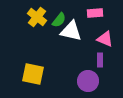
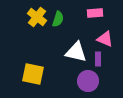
green semicircle: moved 1 px left, 1 px up; rotated 21 degrees counterclockwise
white triangle: moved 5 px right, 21 px down
purple rectangle: moved 2 px left, 1 px up
